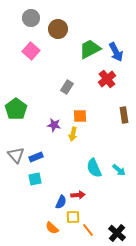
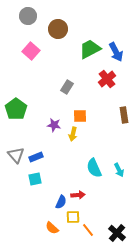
gray circle: moved 3 px left, 2 px up
cyan arrow: rotated 24 degrees clockwise
